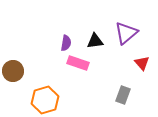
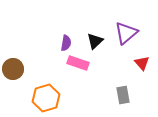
black triangle: rotated 36 degrees counterclockwise
brown circle: moved 2 px up
gray rectangle: rotated 30 degrees counterclockwise
orange hexagon: moved 1 px right, 2 px up
